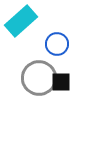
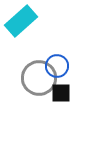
blue circle: moved 22 px down
black square: moved 11 px down
